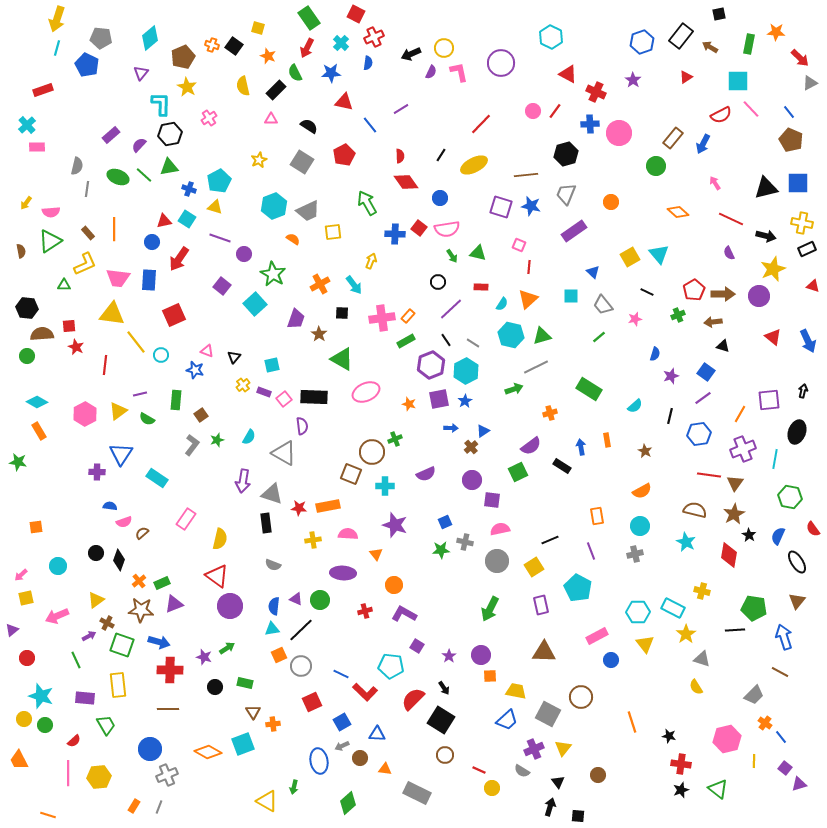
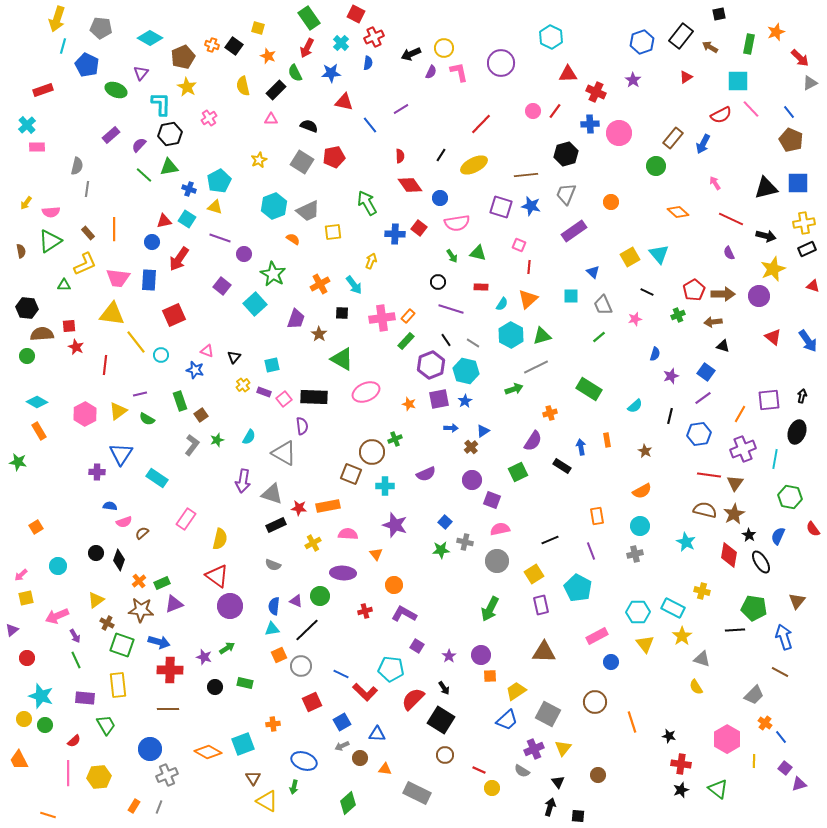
orange star at (776, 32): rotated 24 degrees counterclockwise
gray pentagon at (101, 38): moved 10 px up
cyan diamond at (150, 38): rotated 70 degrees clockwise
cyan line at (57, 48): moved 6 px right, 2 px up
red triangle at (568, 74): rotated 30 degrees counterclockwise
black semicircle at (309, 126): rotated 12 degrees counterclockwise
red pentagon at (344, 155): moved 10 px left, 2 px down; rotated 15 degrees clockwise
green ellipse at (118, 177): moved 2 px left, 87 px up
red diamond at (406, 182): moved 4 px right, 3 px down
yellow cross at (802, 223): moved 2 px right; rotated 20 degrees counterclockwise
pink semicircle at (447, 229): moved 10 px right, 6 px up
gray trapezoid at (603, 305): rotated 15 degrees clockwise
purple line at (451, 309): rotated 60 degrees clockwise
cyan hexagon at (511, 335): rotated 15 degrees clockwise
green rectangle at (406, 341): rotated 18 degrees counterclockwise
blue arrow at (808, 341): rotated 10 degrees counterclockwise
cyan hexagon at (466, 371): rotated 20 degrees counterclockwise
black arrow at (803, 391): moved 1 px left, 5 px down
green rectangle at (176, 400): moved 4 px right, 1 px down; rotated 24 degrees counterclockwise
purple semicircle at (531, 446): moved 2 px right, 5 px up; rotated 20 degrees counterclockwise
purple square at (492, 500): rotated 12 degrees clockwise
brown semicircle at (695, 510): moved 10 px right
blue square at (445, 522): rotated 24 degrees counterclockwise
black rectangle at (266, 523): moved 10 px right, 2 px down; rotated 72 degrees clockwise
orange square at (36, 527): rotated 24 degrees counterclockwise
yellow cross at (313, 540): moved 3 px down; rotated 21 degrees counterclockwise
black ellipse at (797, 562): moved 36 px left
yellow square at (534, 567): moved 7 px down
purple triangle at (296, 599): moved 2 px down
green circle at (320, 600): moved 4 px up
black line at (301, 630): moved 6 px right
yellow star at (686, 634): moved 4 px left, 2 px down
purple arrow at (89, 636): moved 14 px left; rotated 88 degrees clockwise
blue circle at (611, 660): moved 2 px down
cyan pentagon at (391, 666): moved 3 px down
yellow trapezoid at (516, 691): rotated 45 degrees counterclockwise
brown circle at (581, 697): moved 14 px right, 5 px down
brown triangle at (253, 712): moved 66 px down
pink hexagon at (727, 739): rotated 16 degrees counterclockwise
blue ellipse at (319, 761): moved 15 px left; rotated 60 degrees counterclockwise
